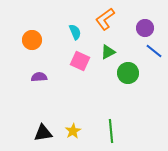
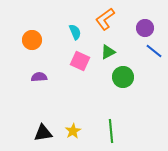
green circle: moved 5 px left, 4 px down
